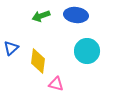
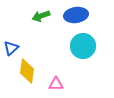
blue ellipse: rotated 15 degrees counterclockwise
cyan circle: moved 4 px left, 5 px up
yellow diamond: moved 11 px left, 10 px down
pink triangle: rotated 14 degrees counterclockwise
